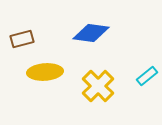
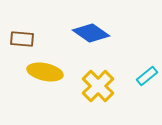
blue diamond: rotated 27 degrees clockwise
brown rectangle: rotated 20 degrees clockwise
yellow ellipse: rotated 16 degrees clockwise
